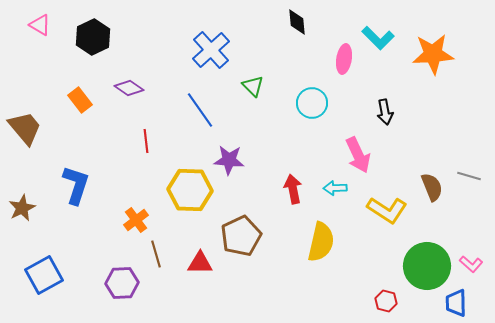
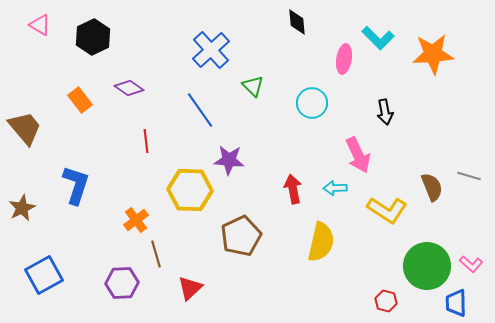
red triangle: moved 10 px left, 25 px down; rotated 44 degrees counterclockwise
